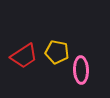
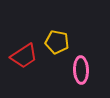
yellow pentagon: moved 10 px up
